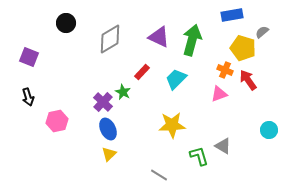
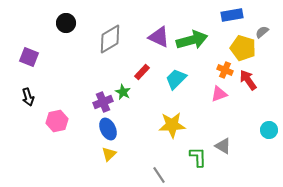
green arrow: rotated 60 degrees clockwise
purple cross: rotated 24 degrees clockwise
green L-shape: moved 1 px left, 1 px down; rotated 15 degrees clockwise
gray line: rotated 24 degrees clockwise
